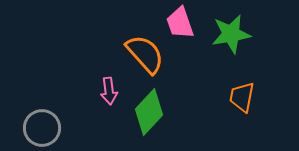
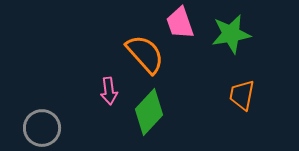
orange trapezoid: moved 2 px up
